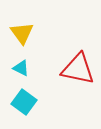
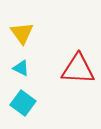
red triangle: rotated 9 degrees counterclockwise
cyan square: moved 1 px left, 1 px down
